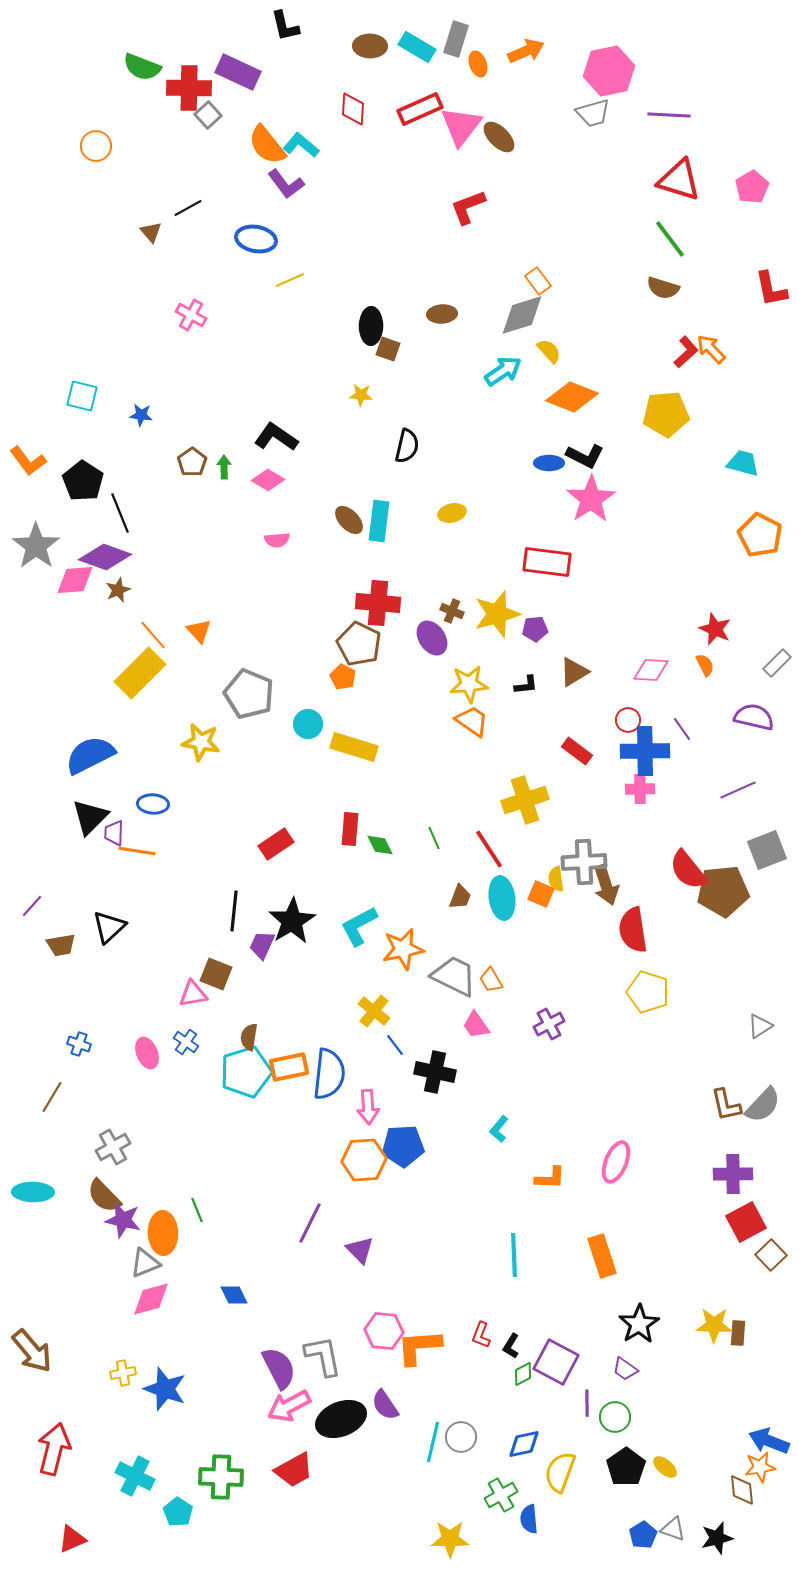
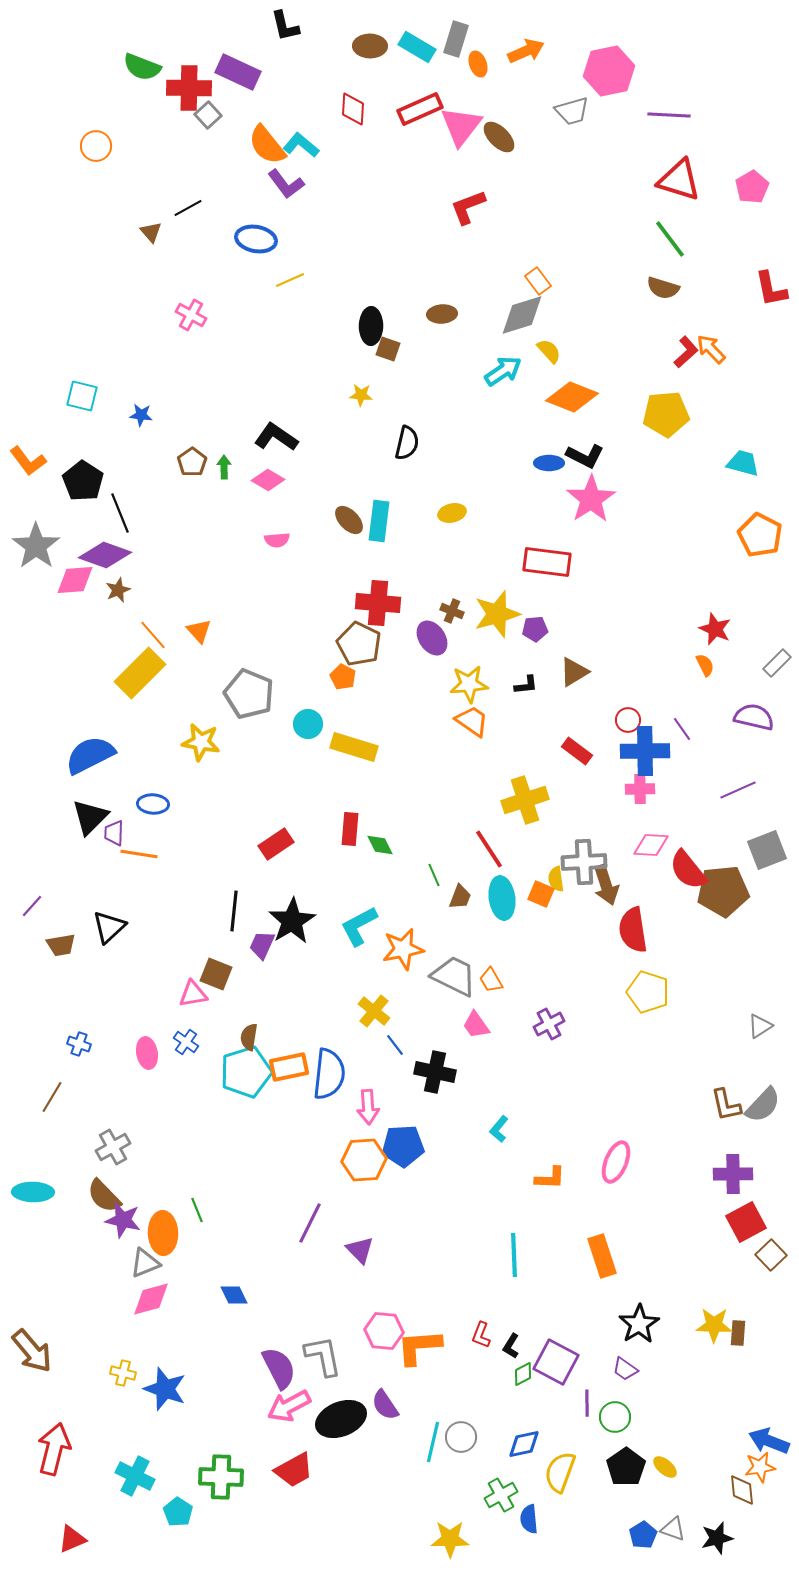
gray trapezoid at (593, 113): moved 21 px left, 2 px up
black semicircle at (407, 446): moved 3 px up
purple diamond at (105, 557): moved 2 px up
pink diamond at (651, 670): moved 175 px down
green line at (434, 838): moved 37 px down
orange line at (137, 851): moved 2 px right, 3 px down
pink ellipse at (147, 1053): rotated 12 degrees clockwise
yellow cross at (123, 1373): rotated 25 degrees clockwise
